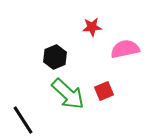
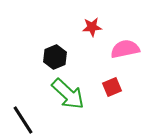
red square: moved 8 px right, 4 px up
